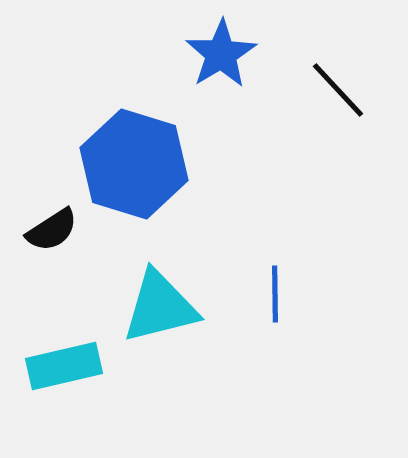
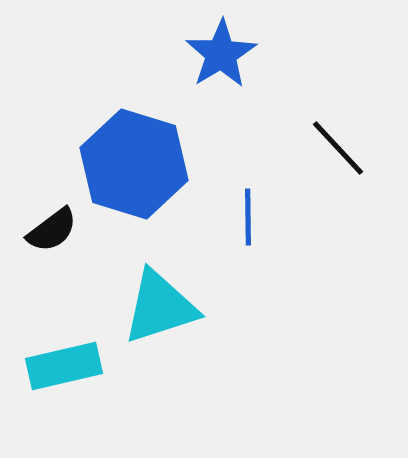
black line: moved 58 px down
black semicircle: rotated 4 degrees counterclockwise
blue line: moved 27 px left, 77 px up
cyan triangle: rotated 4 degrees counterclockwise
